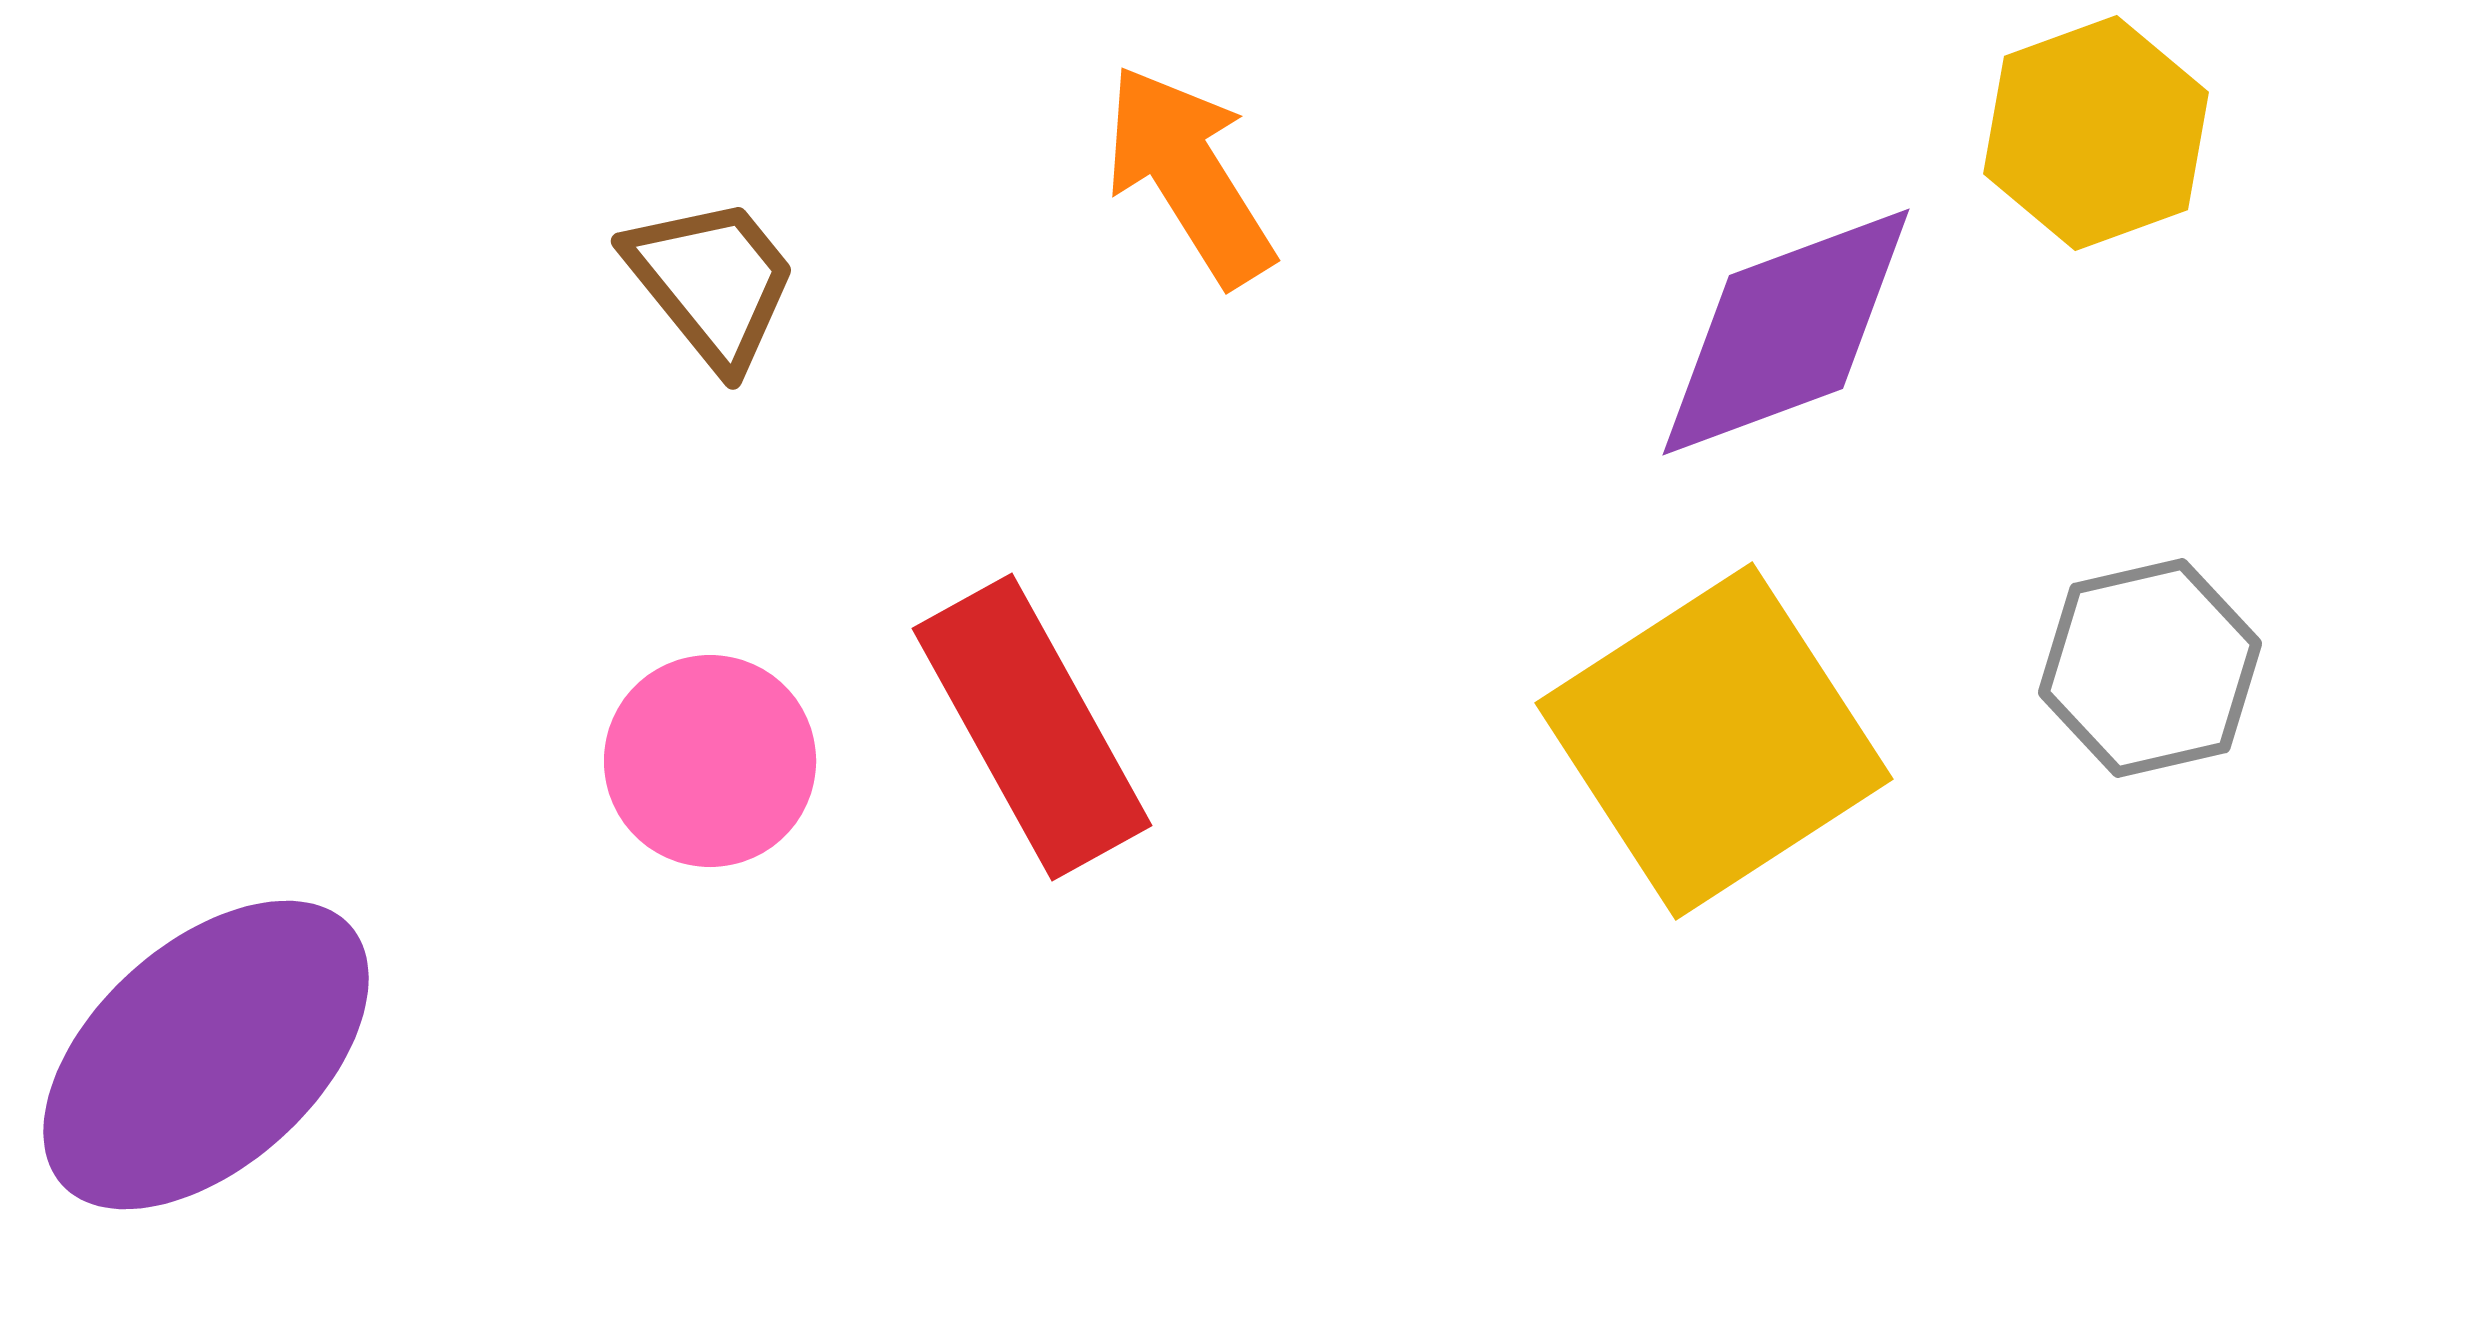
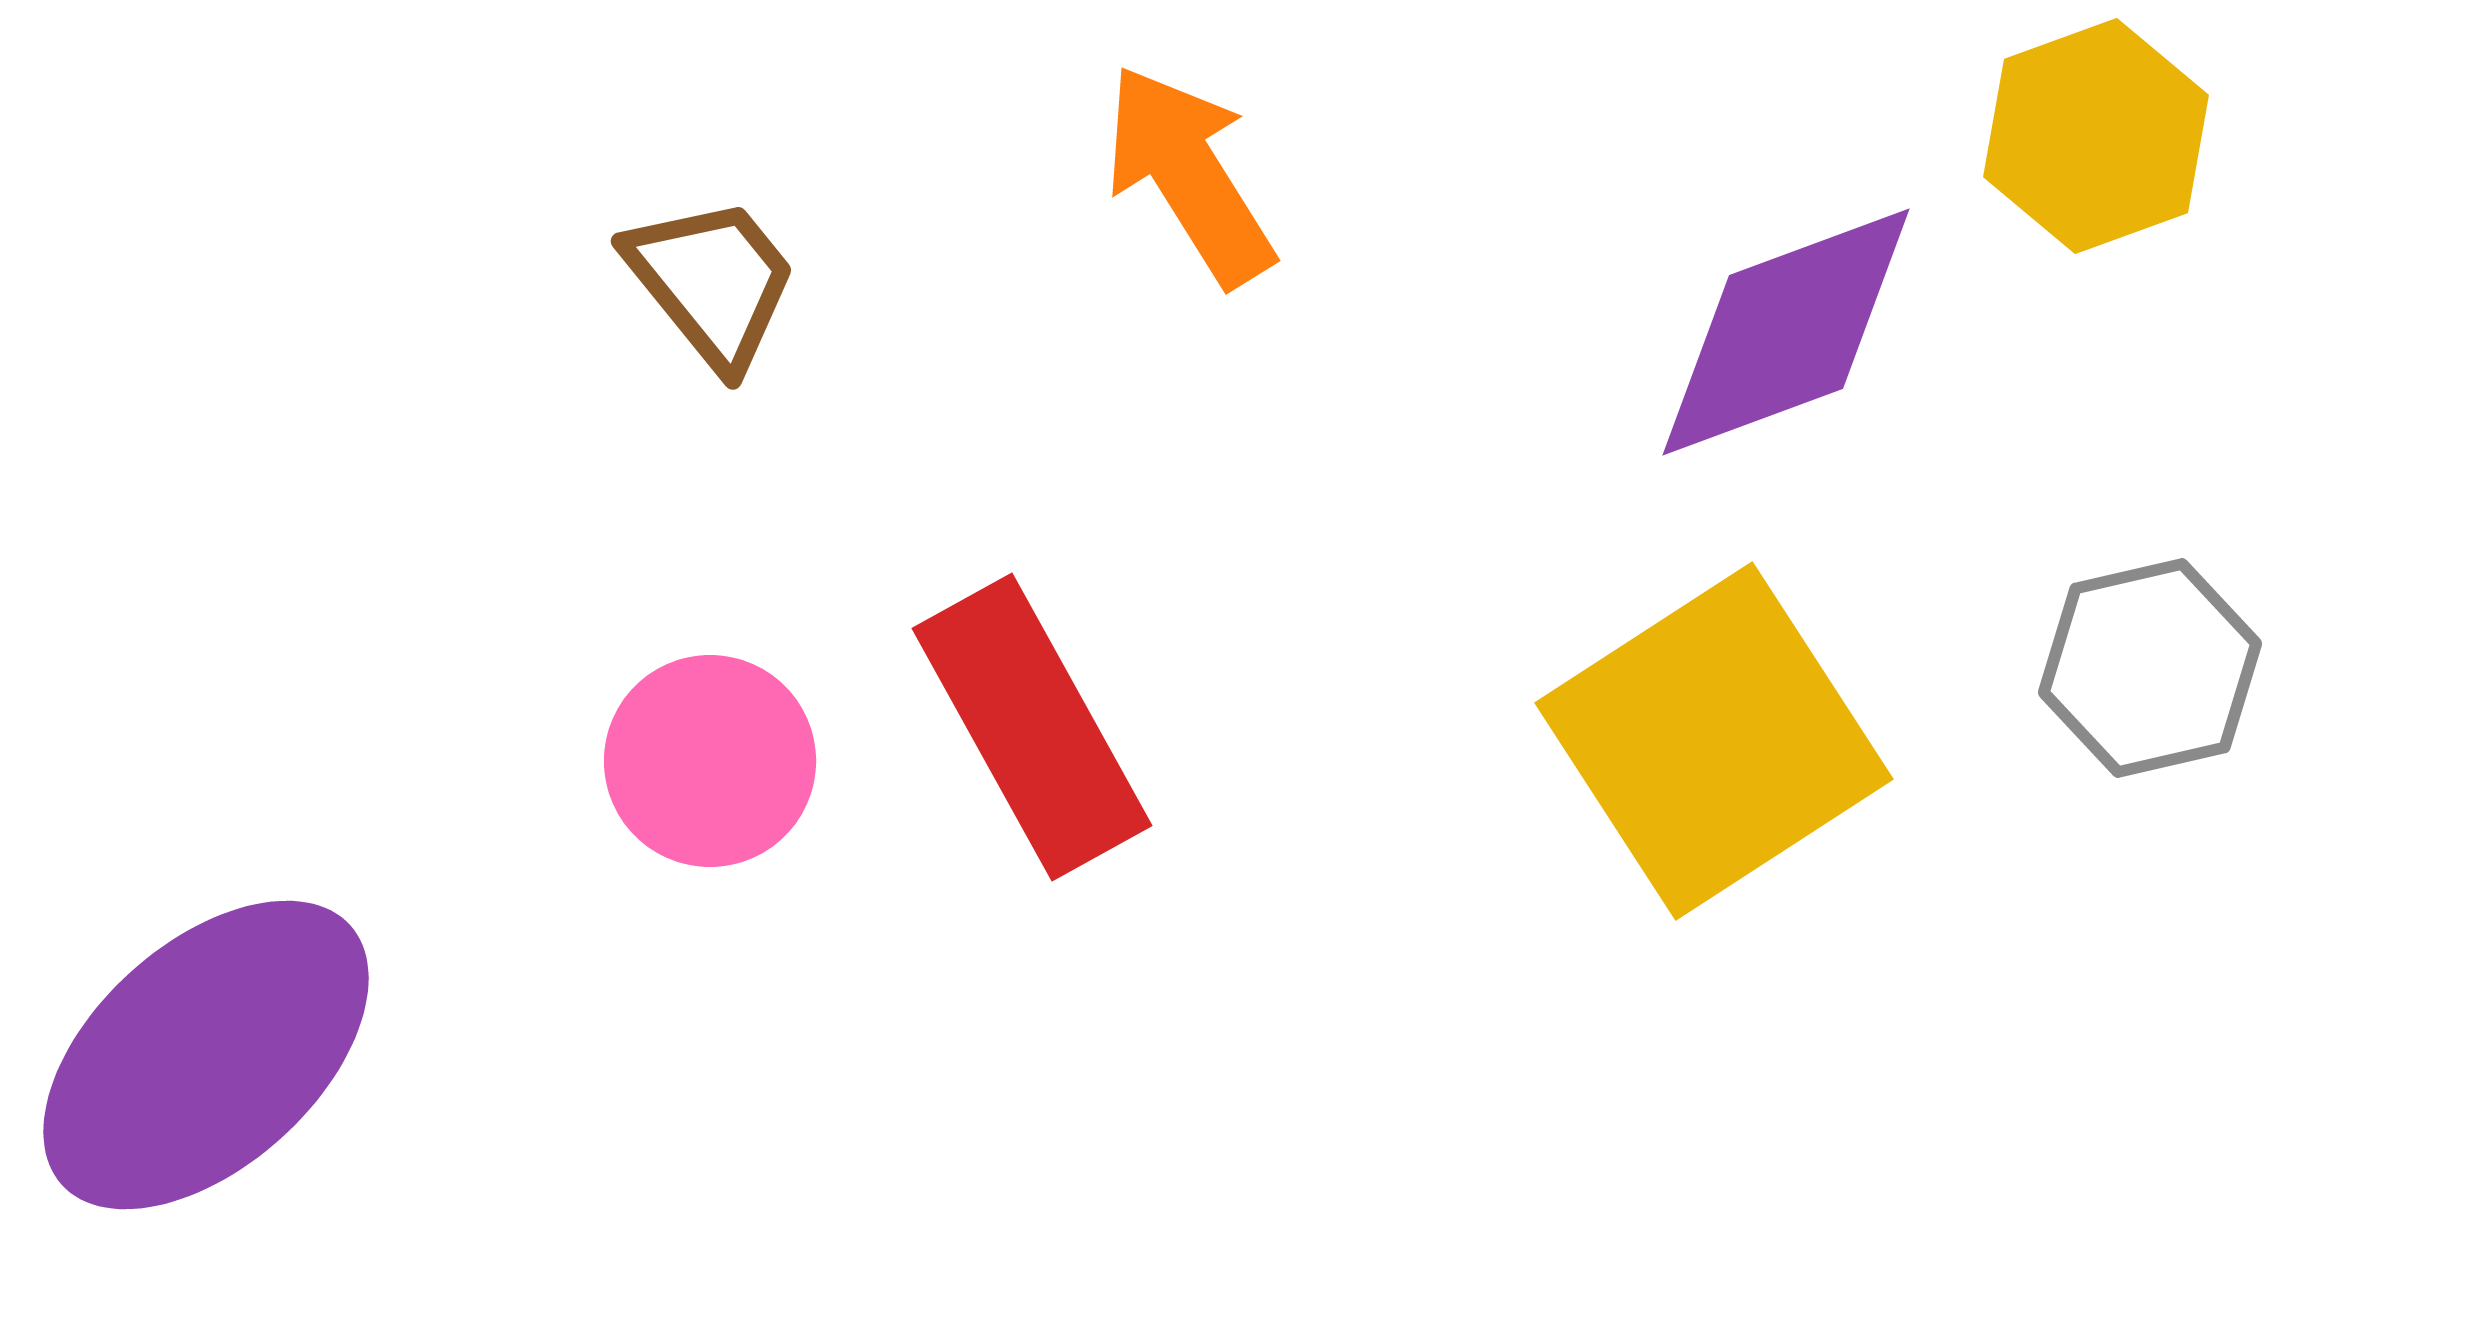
yellow hexagon: moved 3 px down
